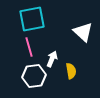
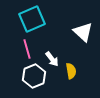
cyan square: rotated 12 degrees counterclockwise
pink line: moved 2 px left, 2 px down
white arrow: rotated 119 degrees clockwise
white hexagon: rotated 15 degrees counterclockwise
